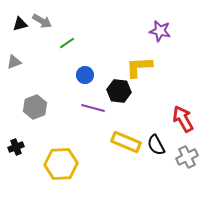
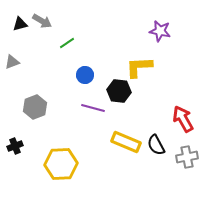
gray triangle: moved 2 px left
black cross: moved 1 px left, 1 px up
gray cross: rotated 15 degrees clockwise
